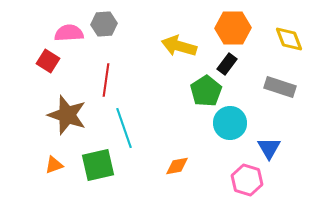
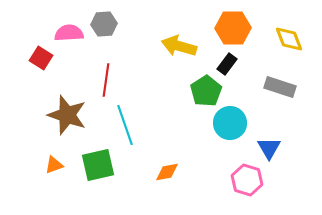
red square: moved 7 px left, 3 px up
cyan line: moved 1 px right, 3 px up
orange diamond: moved 10 px left, 6 px down
